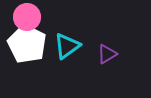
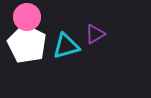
cyan triangle: moved 1 px left; rotated 20 degrees clockwise
purple triangle: moved 12 px left, 20 px up
